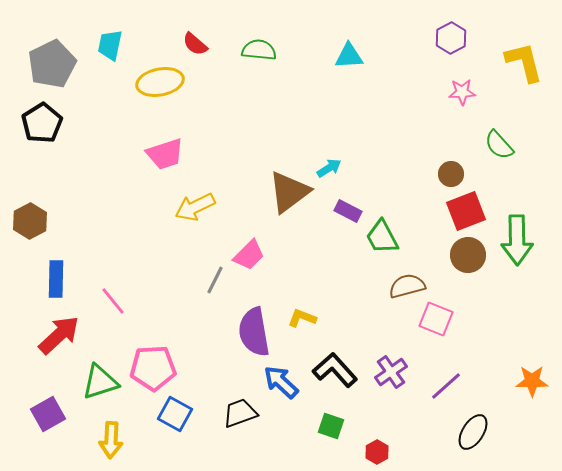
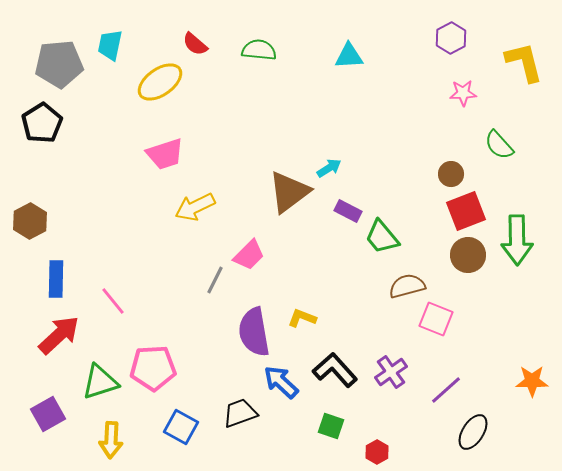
gray pentagon at (52, 64): moved 7 px right; rotated 21 degrees clockwise
yellow ellipse at (160, 82): rotated 24 degrees counterclockwise
pink star at (462, 92): moved 1 px right, 1 px down
green trapezoid at (382, 237): rotated 12 degrees counterclockwise
purple line at (446, 386): moved 4 px down
blue square at (175, 414): moved 6 px right, 13 px down
